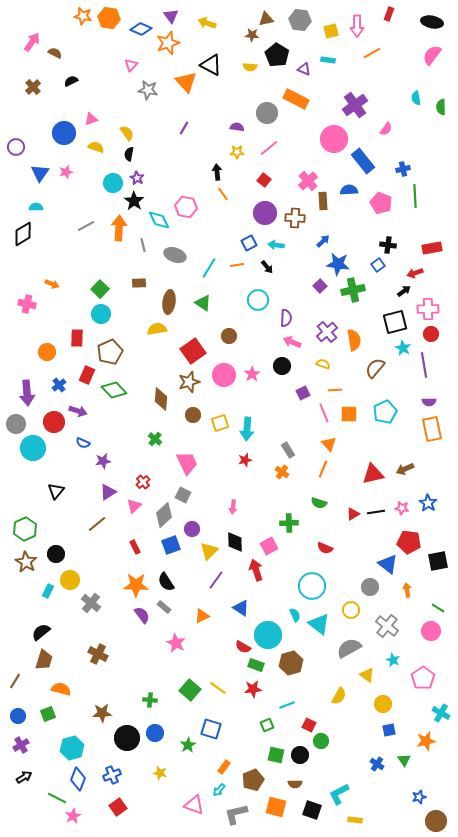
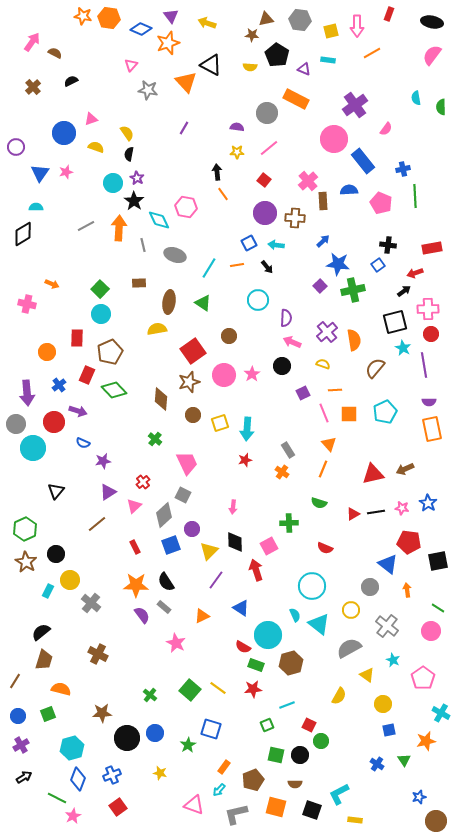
green cross at (150, 700): moved 5 px up; rotated 32 degrees clockwise
